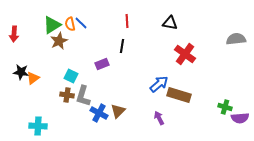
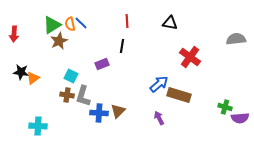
red cross: moved 5 px right, 3 px down
blue cross: rotated 24 degrees counterclockwise
